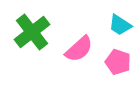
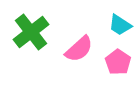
green cross: moved 1 px left
pink pentagon: rotated 15 degrees clockwise
